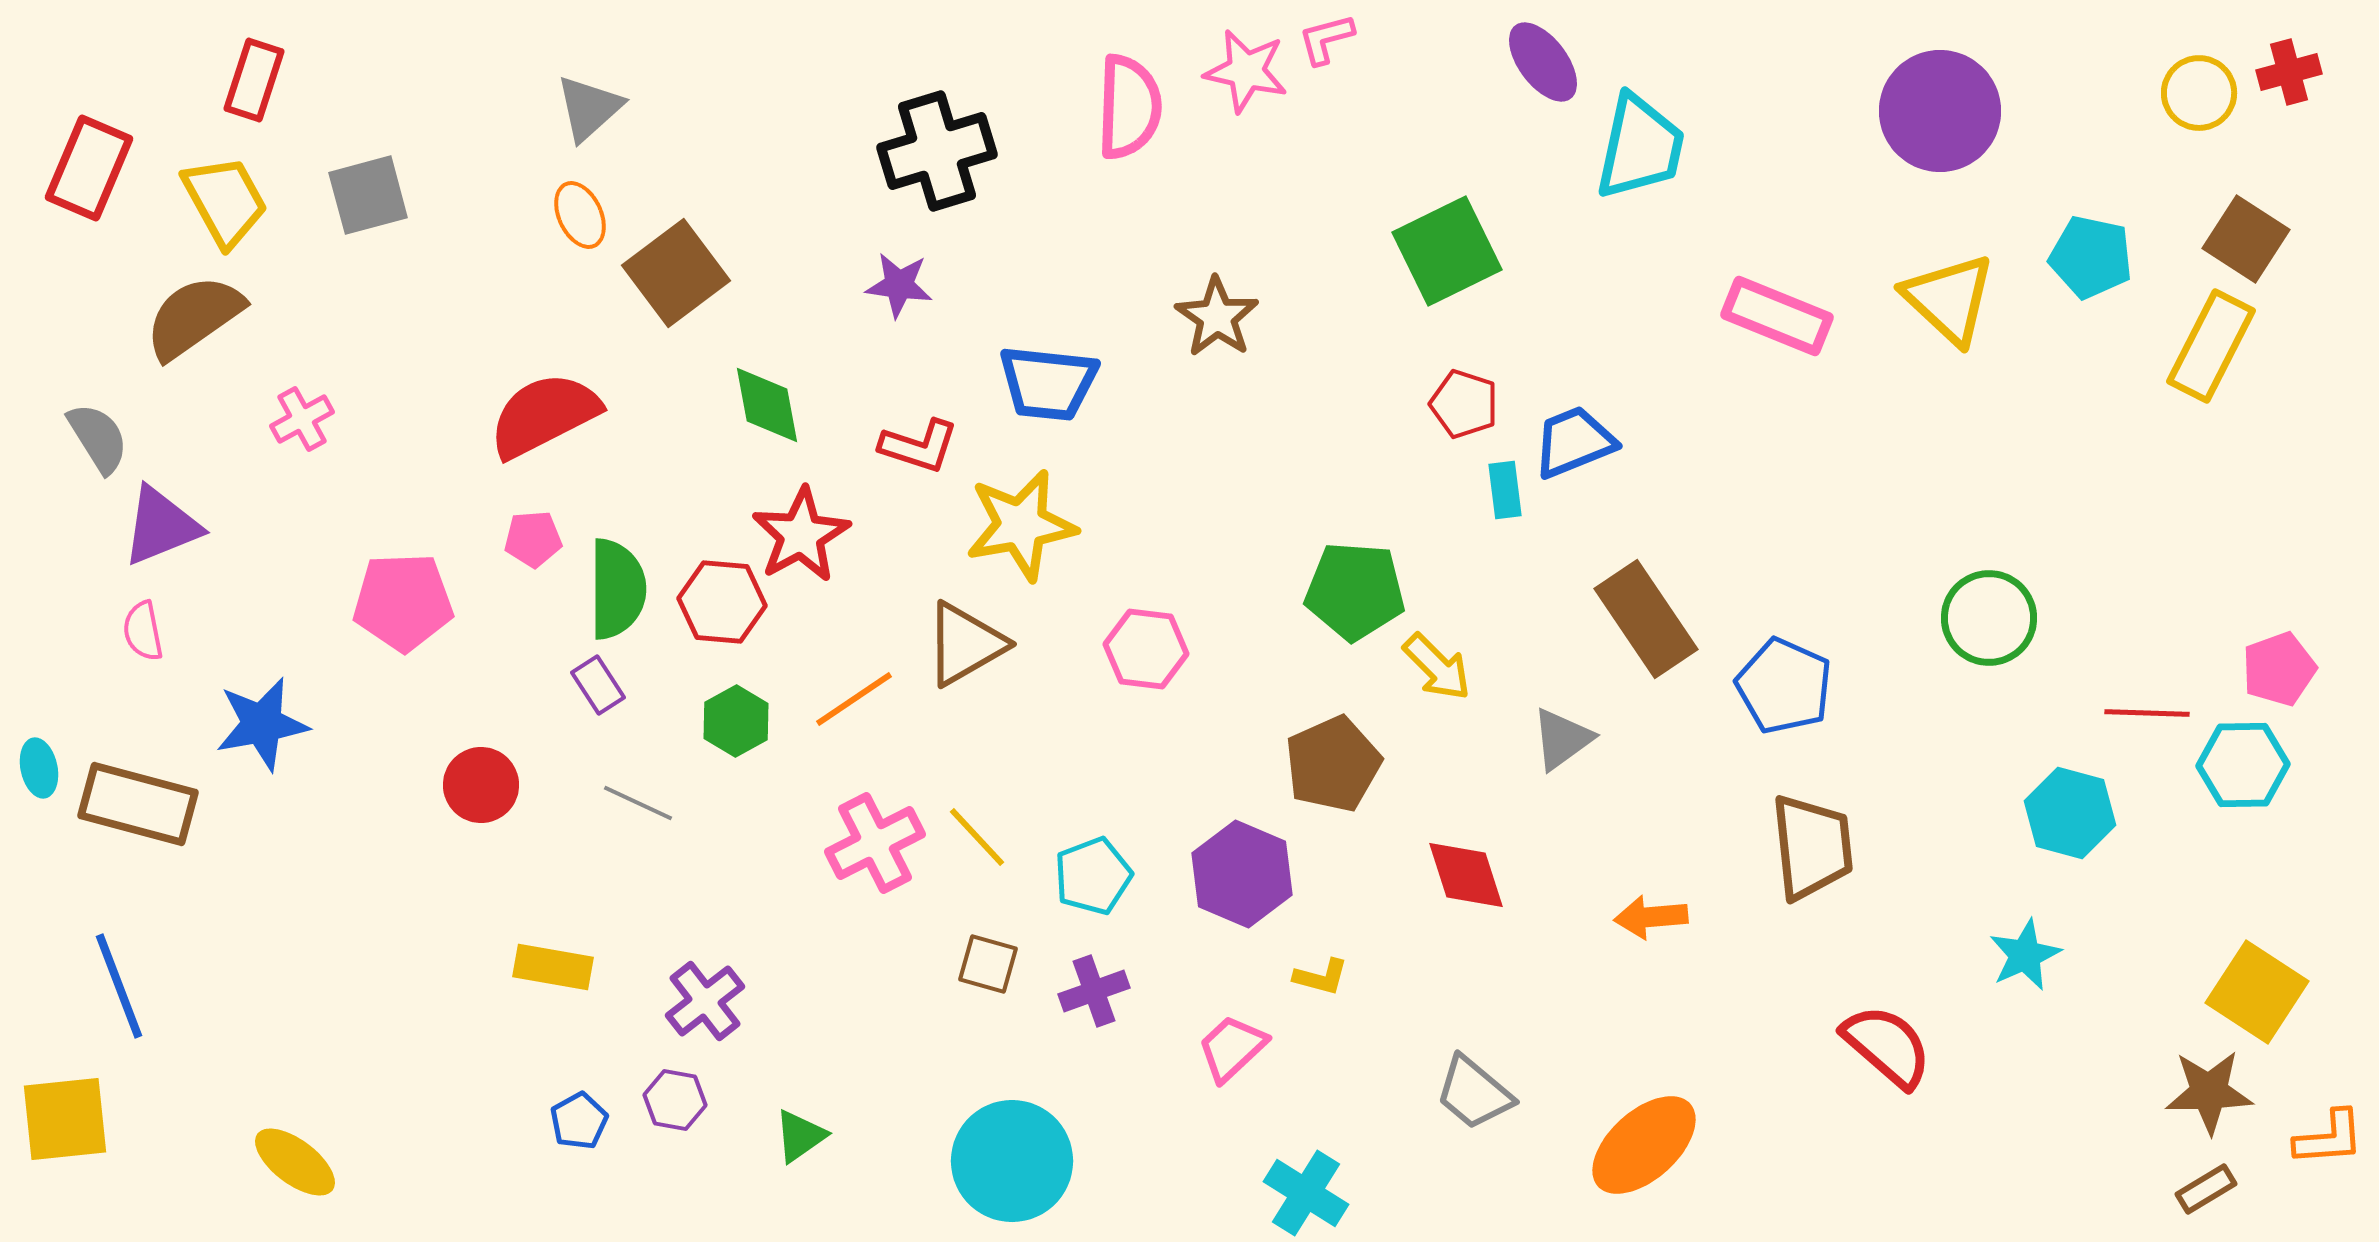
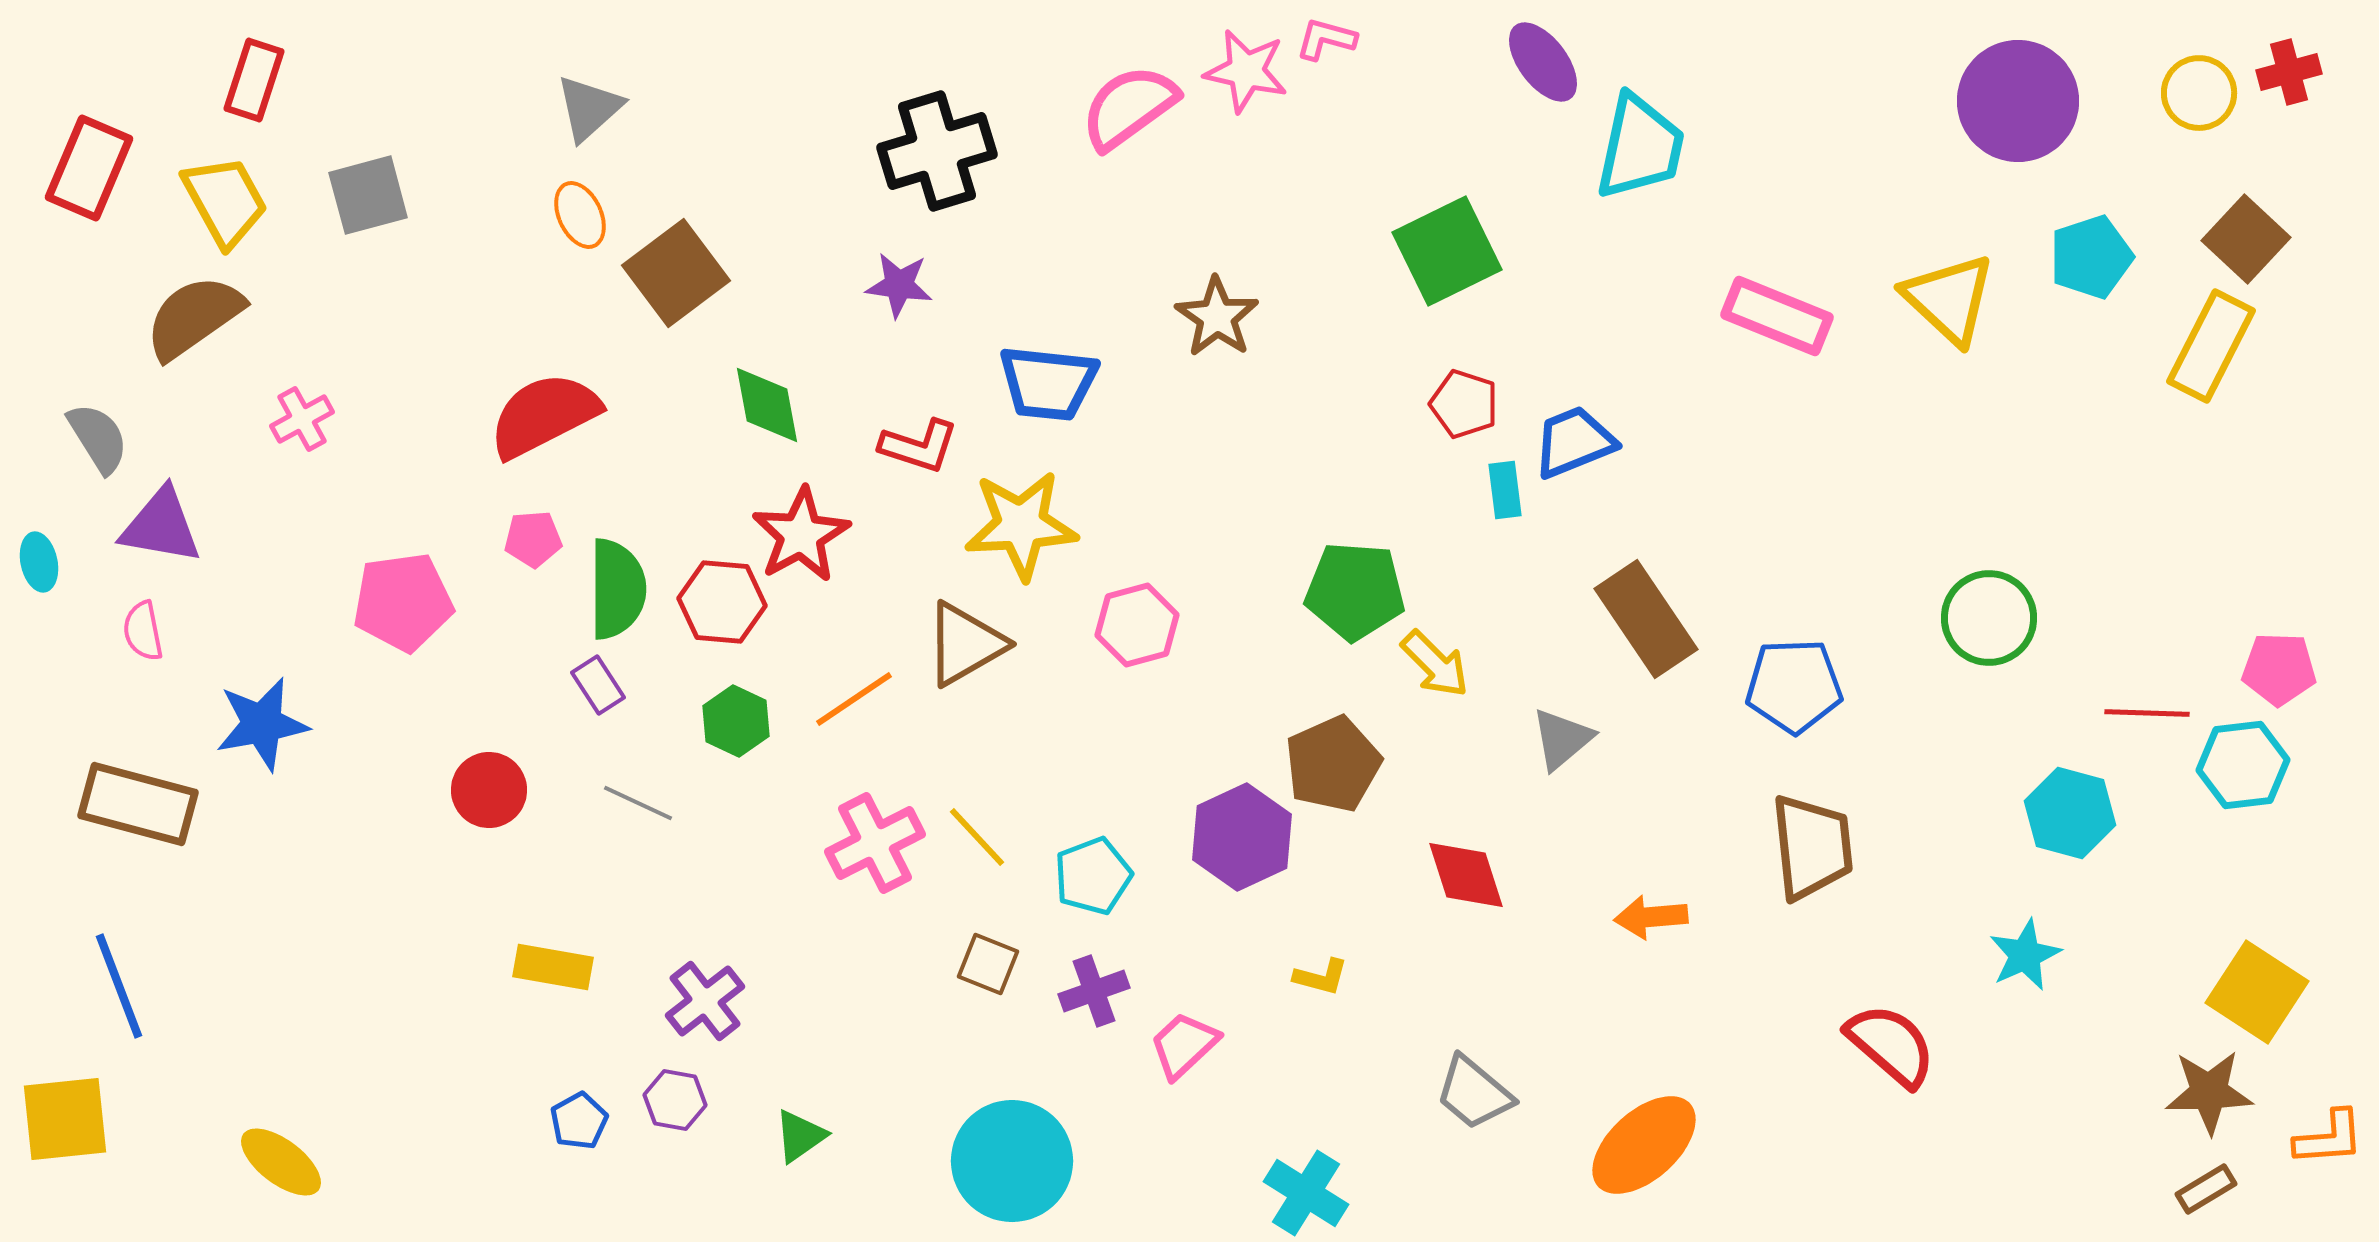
pink L-shape at (1326, 39): rotated 30 degrees clockwise
pink semicircle at (1129, 107): rotated 128 degrees counterclockwise
purple circle at (1940, 111): moved 78 px right, 10 px up
brown square at (2246, 239): rotated 10 degrees clockwise
cyan pentagon at (2091, 257): rotated 30 degrees counterclockwise
yellow star at (1021, 525): rotated 7 degrees clockwise
purple triangle at (161, 526): rotated 32 degrees clockwise
pink pentagon at (403, 602): rotated 6 degrees counterclockwise
pink hexagon at (1146, 649): moved 9 px left, 24 px up; rotated 22 degrees counterclockwise
yellow arrow at (1437, 667): moved 2 px left, 3 px up
pink pentagon at (2279, 669): rotated 22 degrees clockwise
blue pentagon at (1784, 686): moved 10 px right; rotated 26 degrees counterclockwise
green hexagon at (736, 721): rotated 6 degrees counterclockwise
gray triangle at (1562, 739): rotated 4 degrees counterclockwise
cyan hexagon at (2243, 765): rotated 6 degrees counterclockwise
cyan ellipse at (39, 768): moved 206 px up
red circle at (481, 785): moved 8 px right, 5 px down
purple hexagon at (1242, 874): moved 37 px up; rotated 12 degrees clockwise
brown square at (988, 964): rotated 6 degrees clockwise
red semicircle at (1887, 1046): moved 4 px right, 1 px up
pink trapezoid at (1232, 1048): moved 48 px left, 3 px up
yellow ellipse at (295, 1162): moved 14 px left
